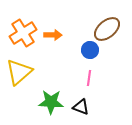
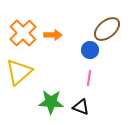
orange cross: rotated 12 degrees counterclockwise
